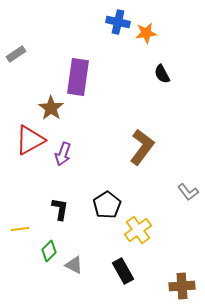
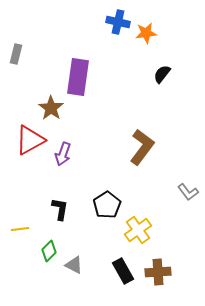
gray rectangle: rotated 42 degrees counterclockwise
black semicircle: rotated 66 degrees clockwise
brown cross: moved 24 px left, 14 px up
